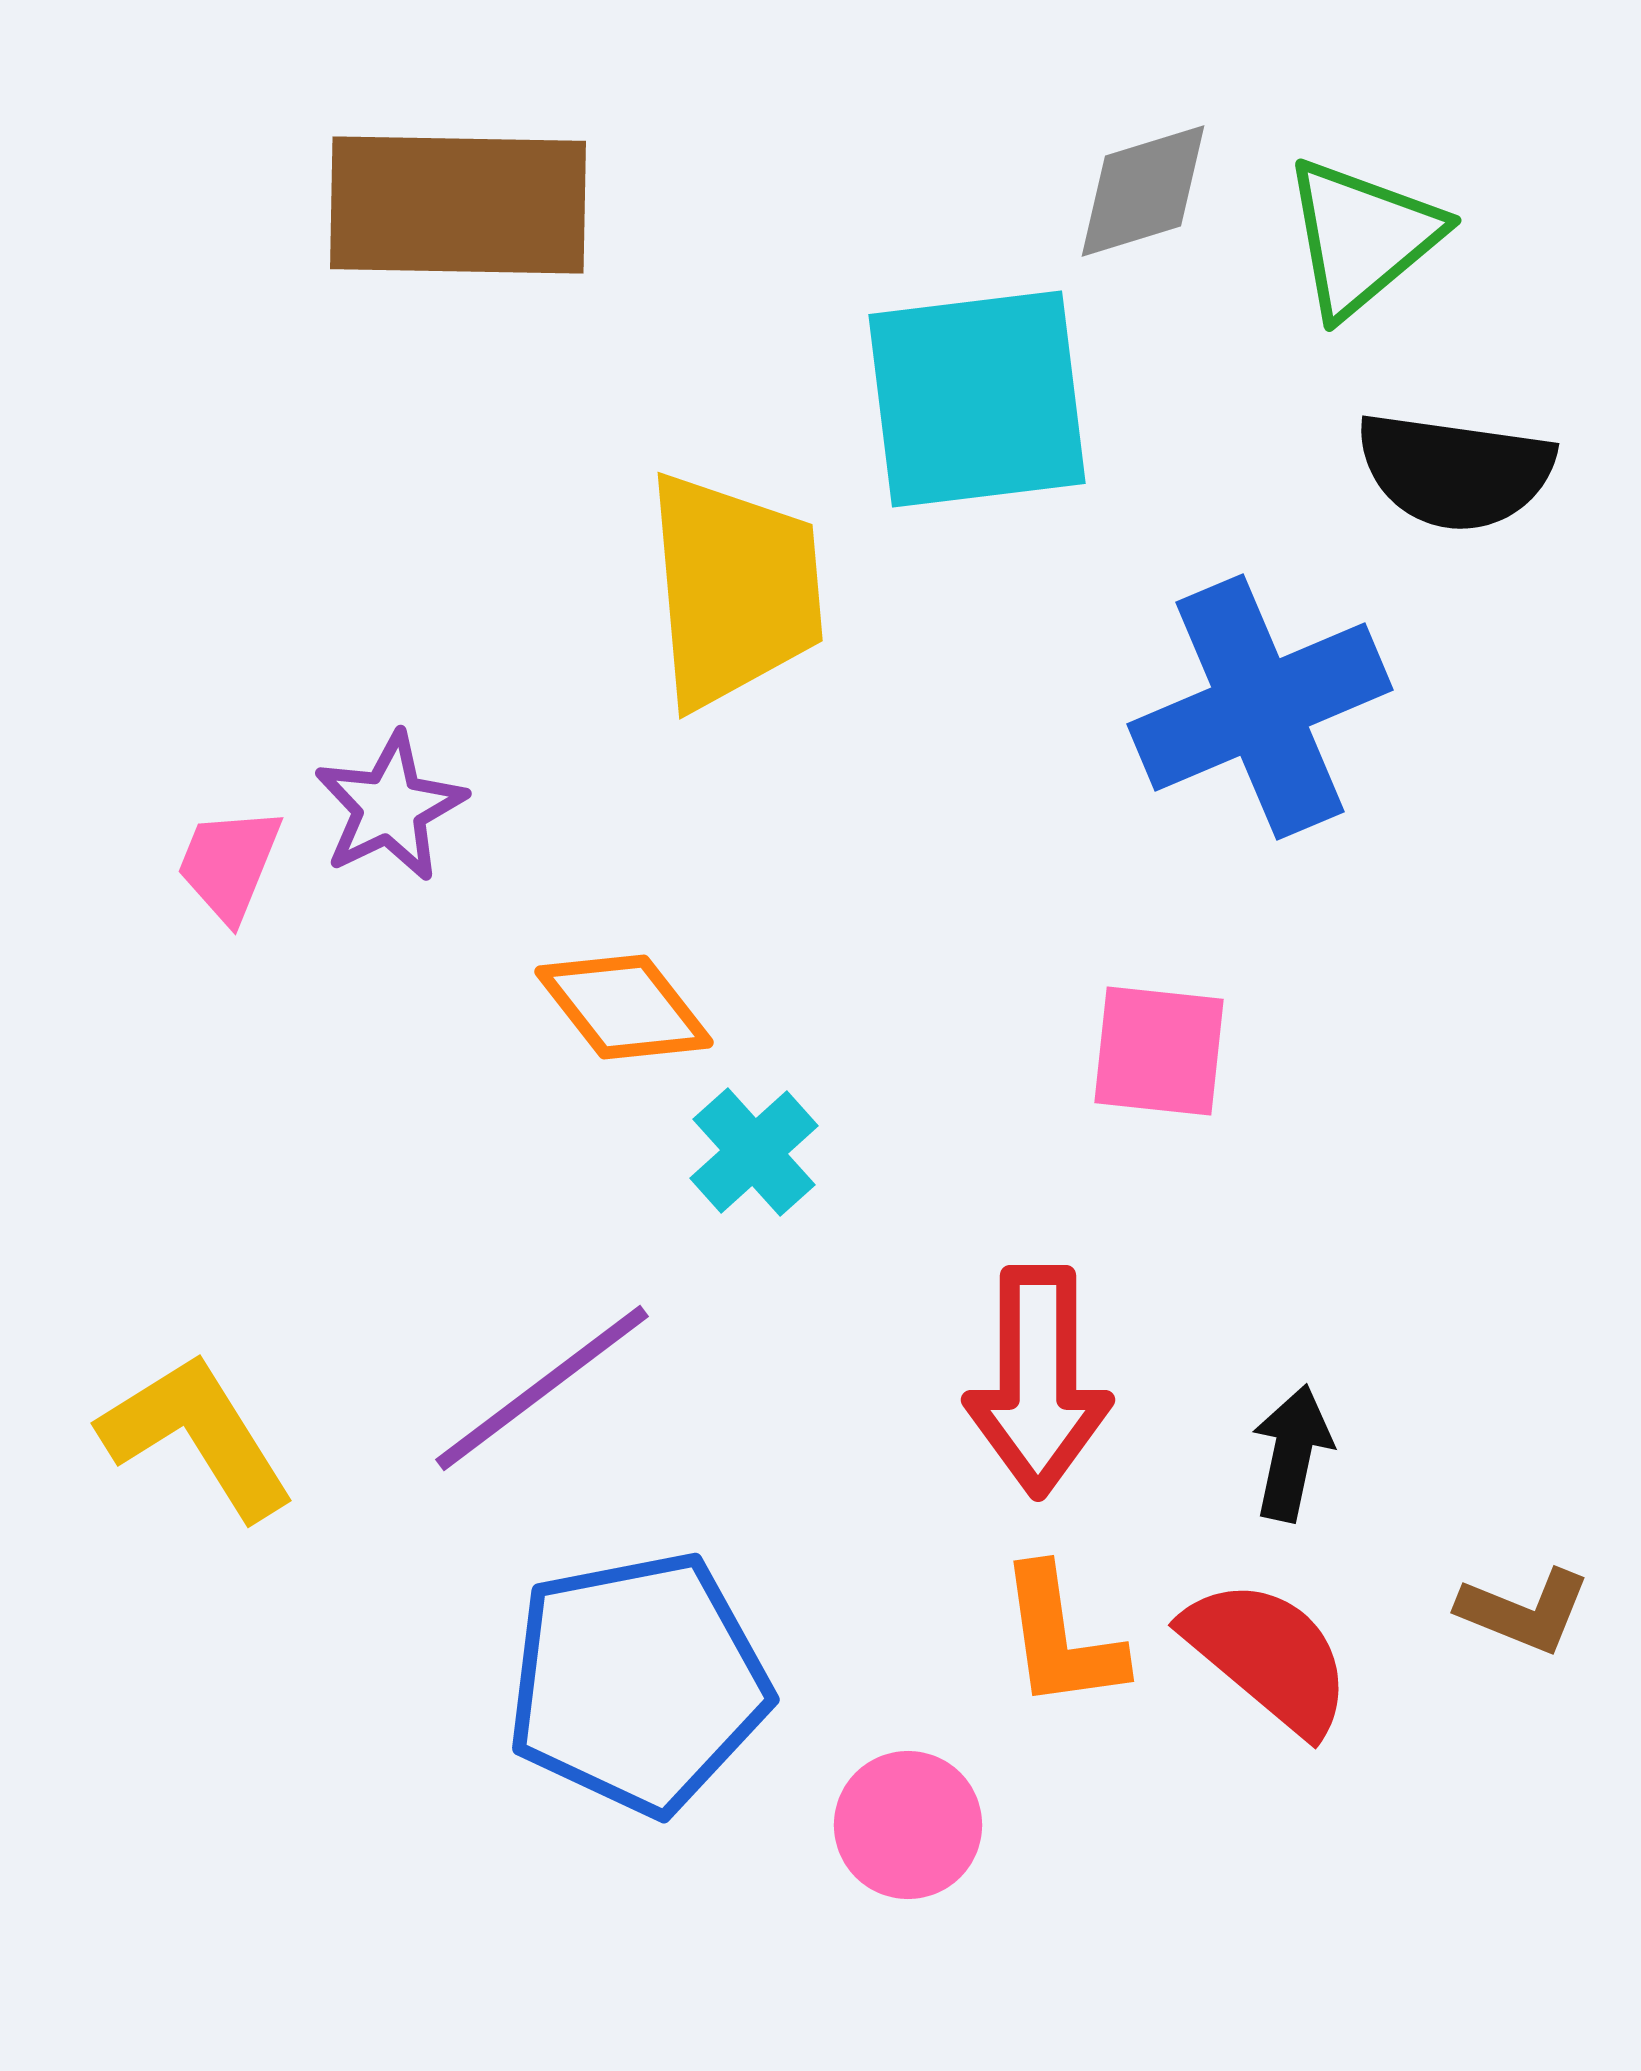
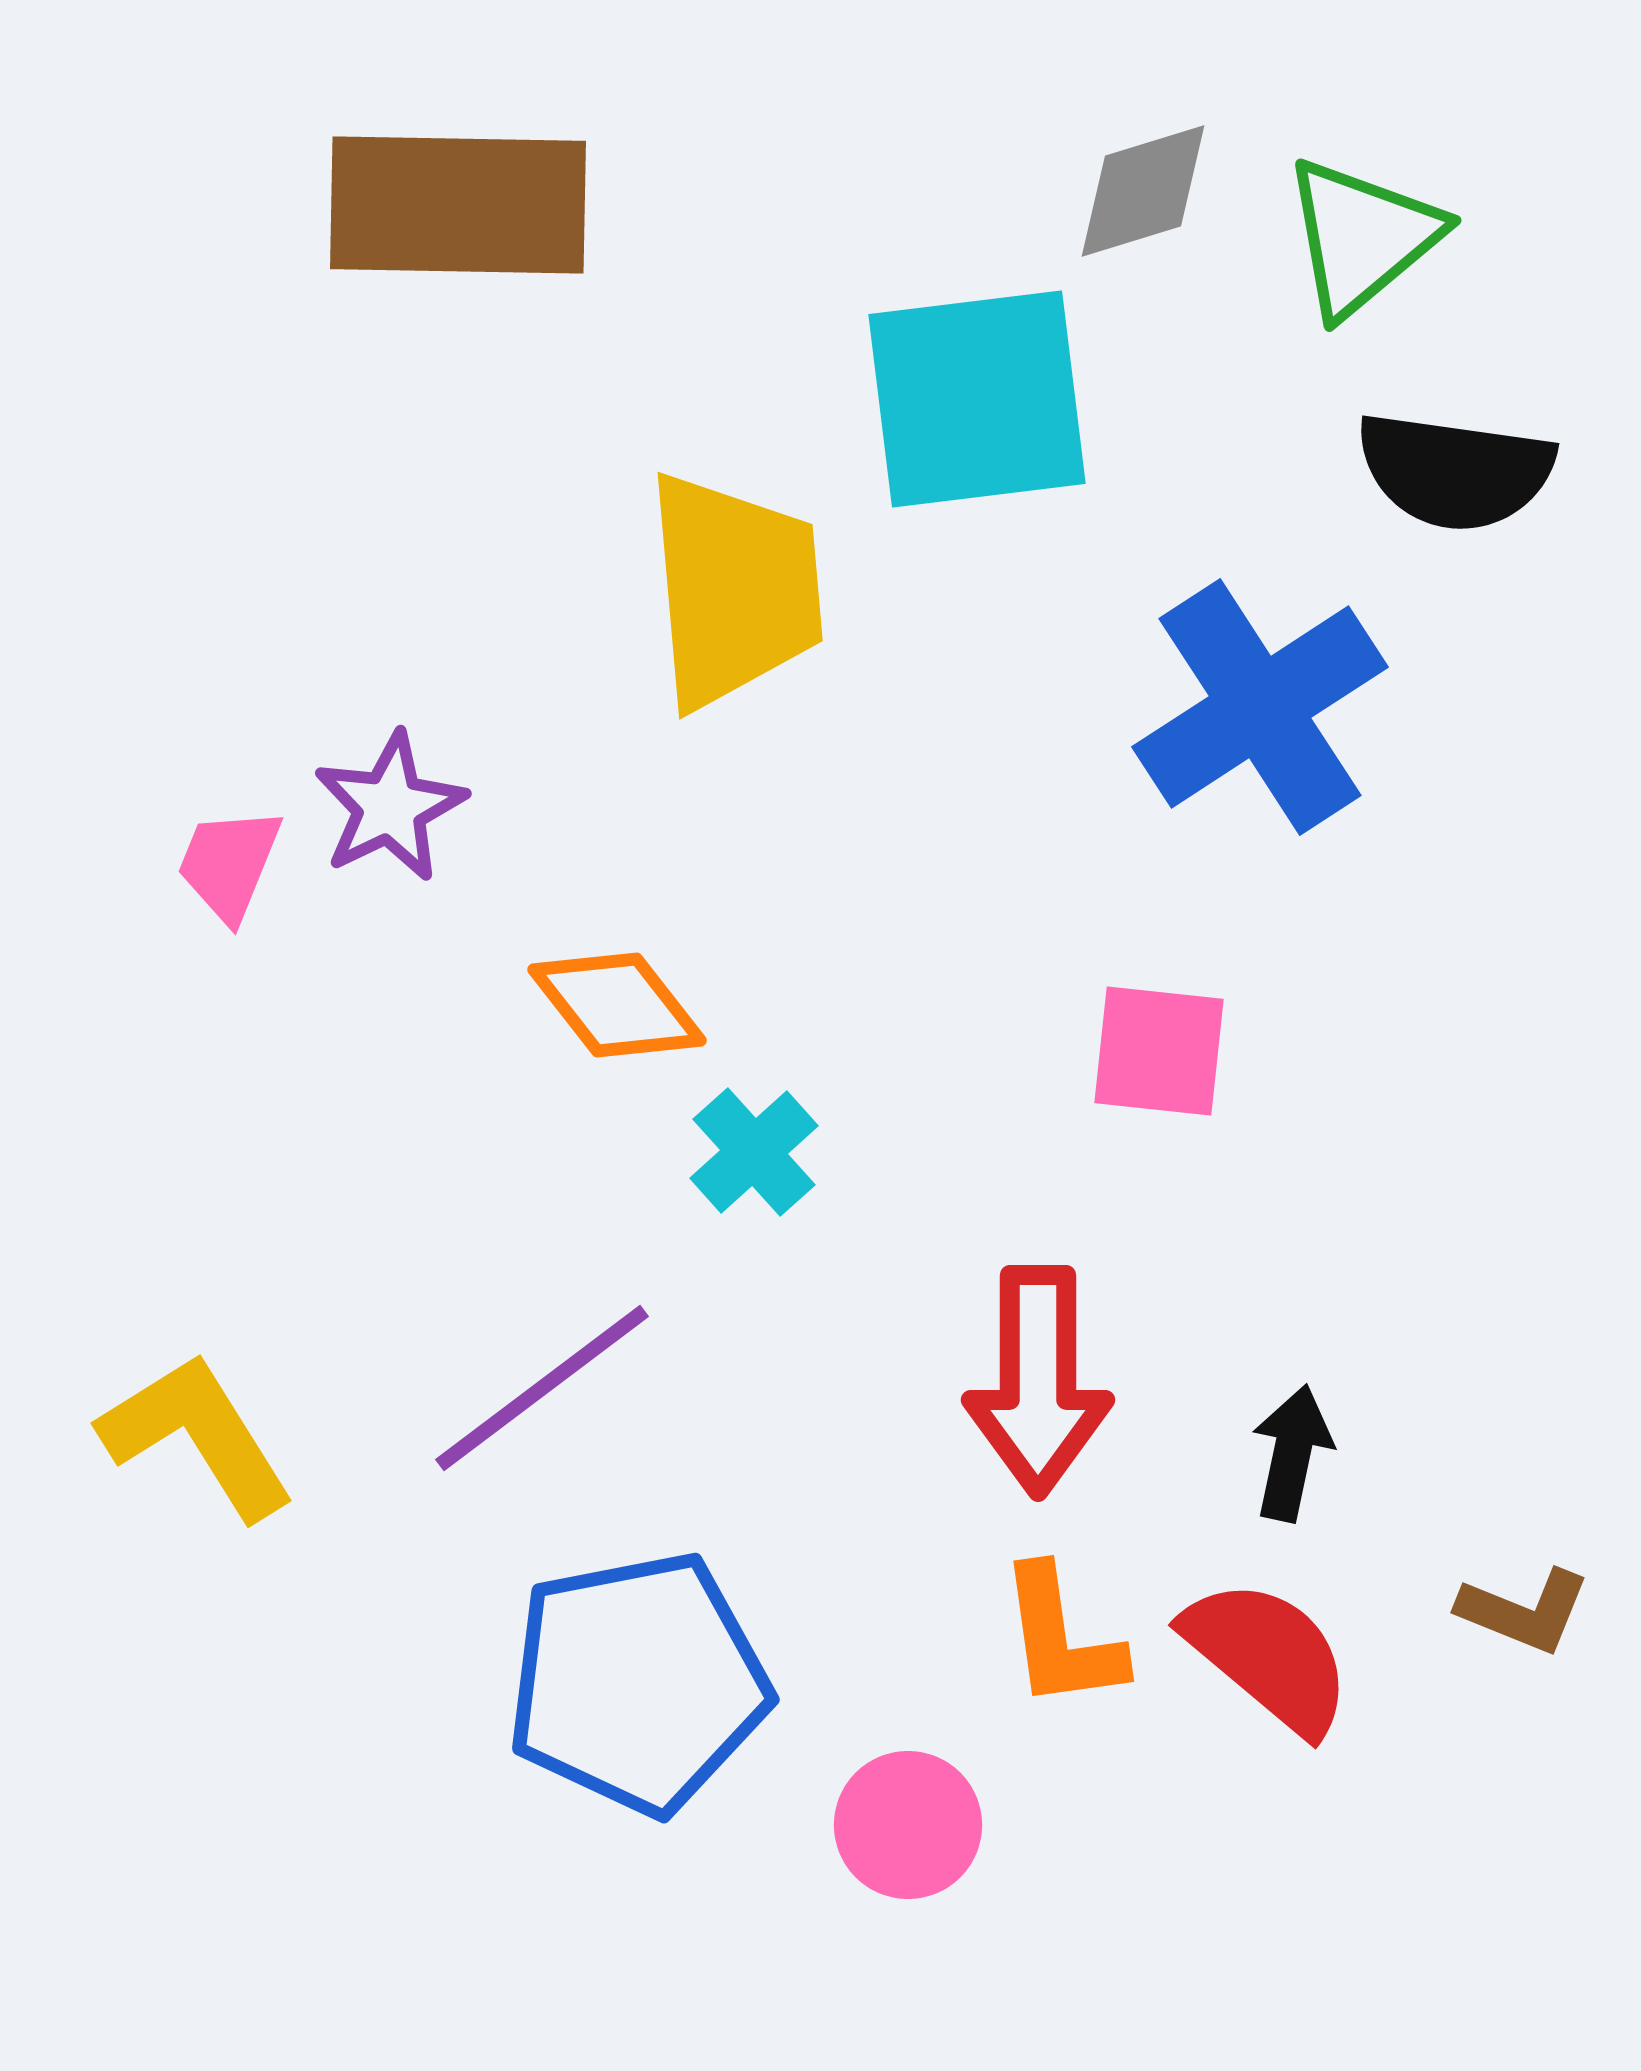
blue cross: rotated 10 degrees counterclockwise
orange diamond: moved 7 px left, 2 px up
